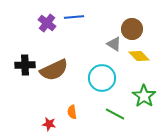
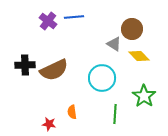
purple cross: moved 1 px right, 2 px up
green line: rotated 66 degrees clockwise
